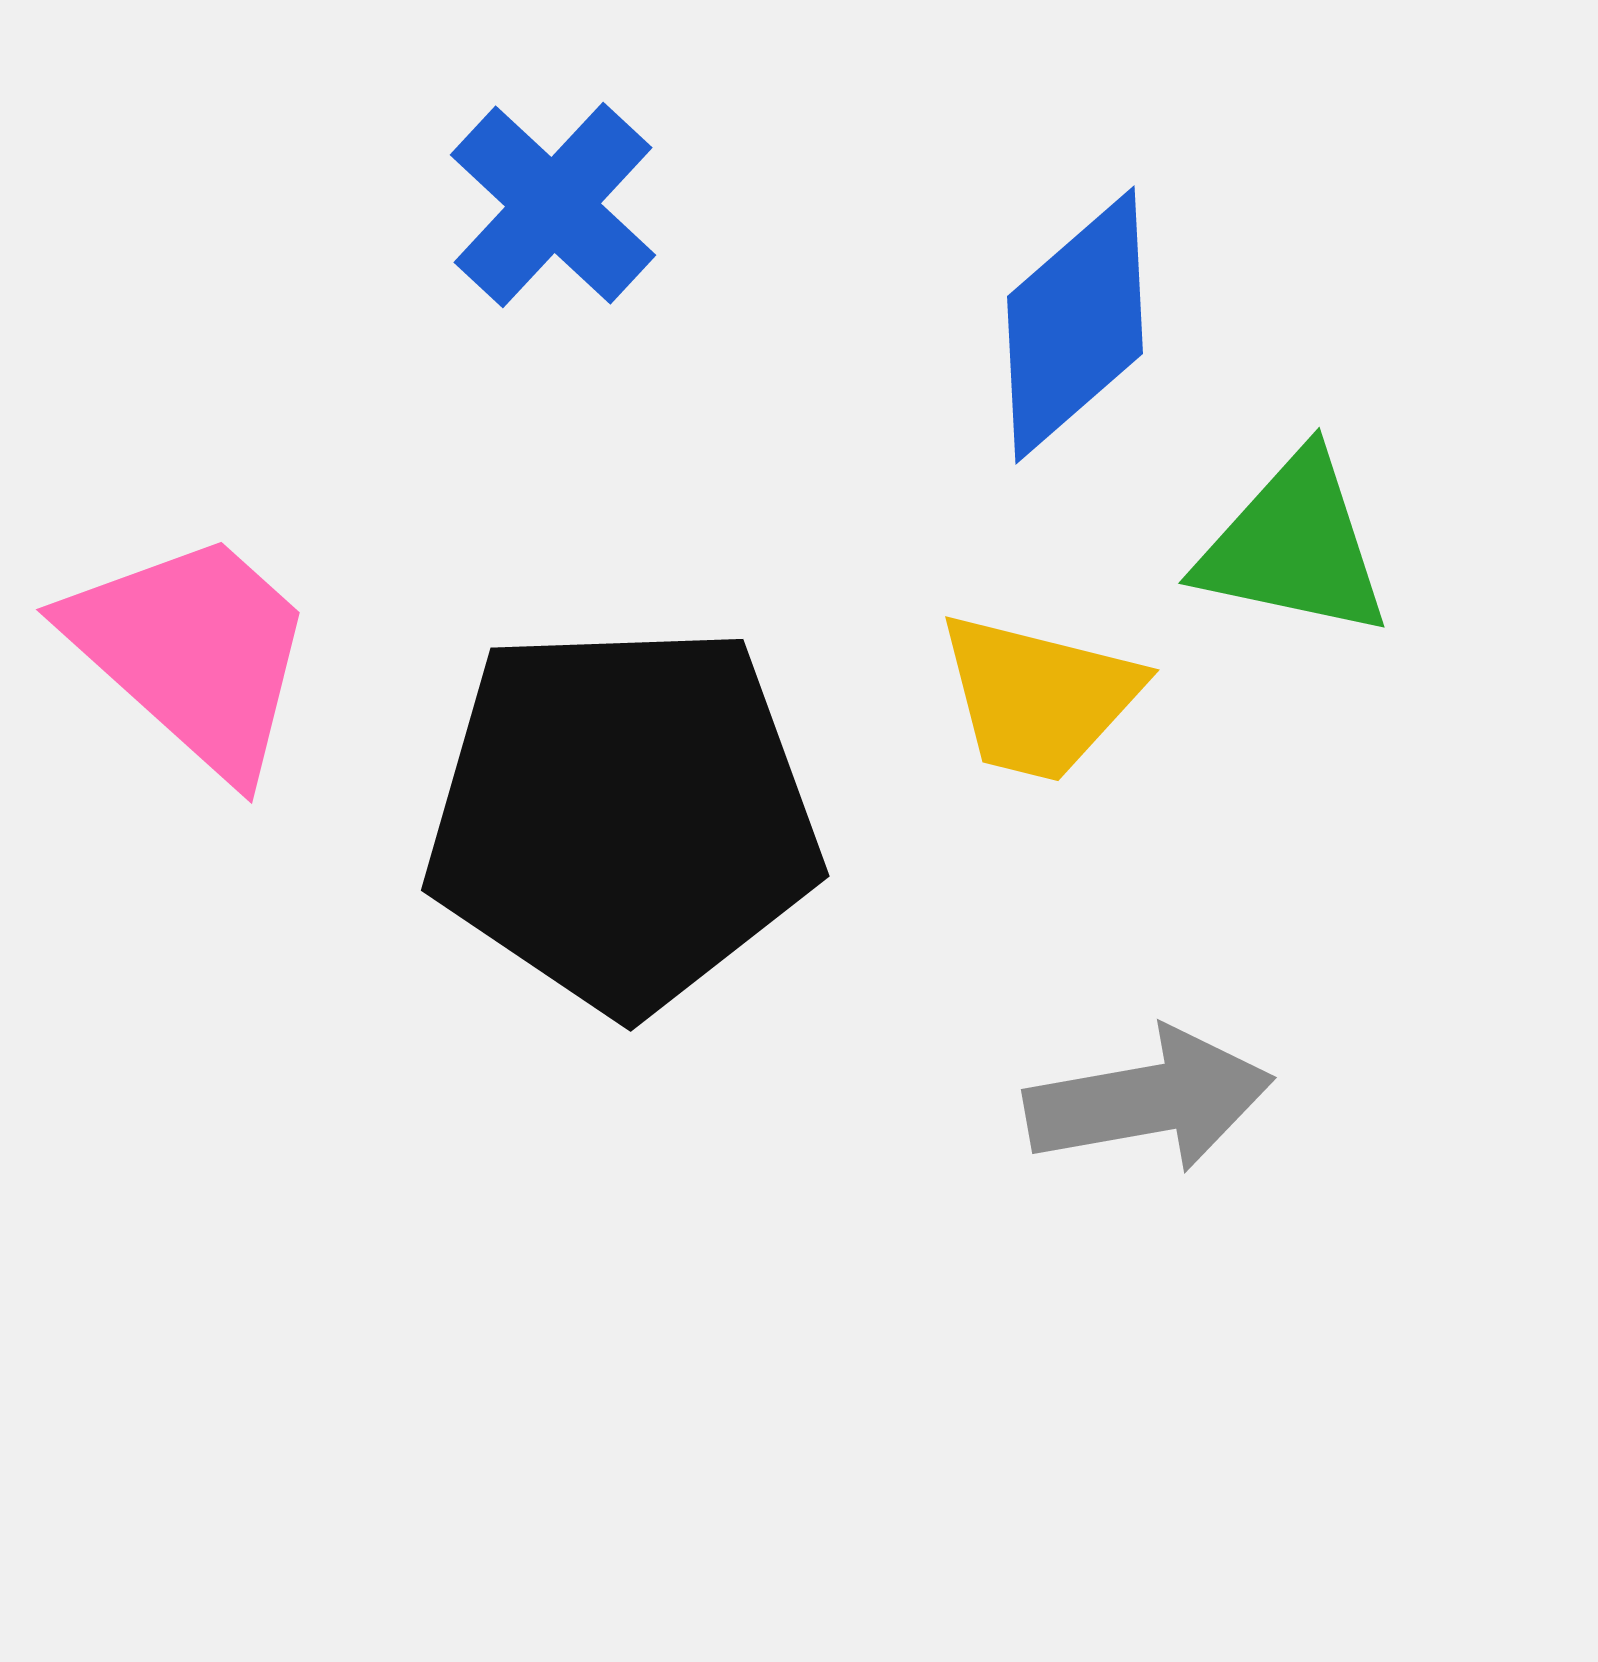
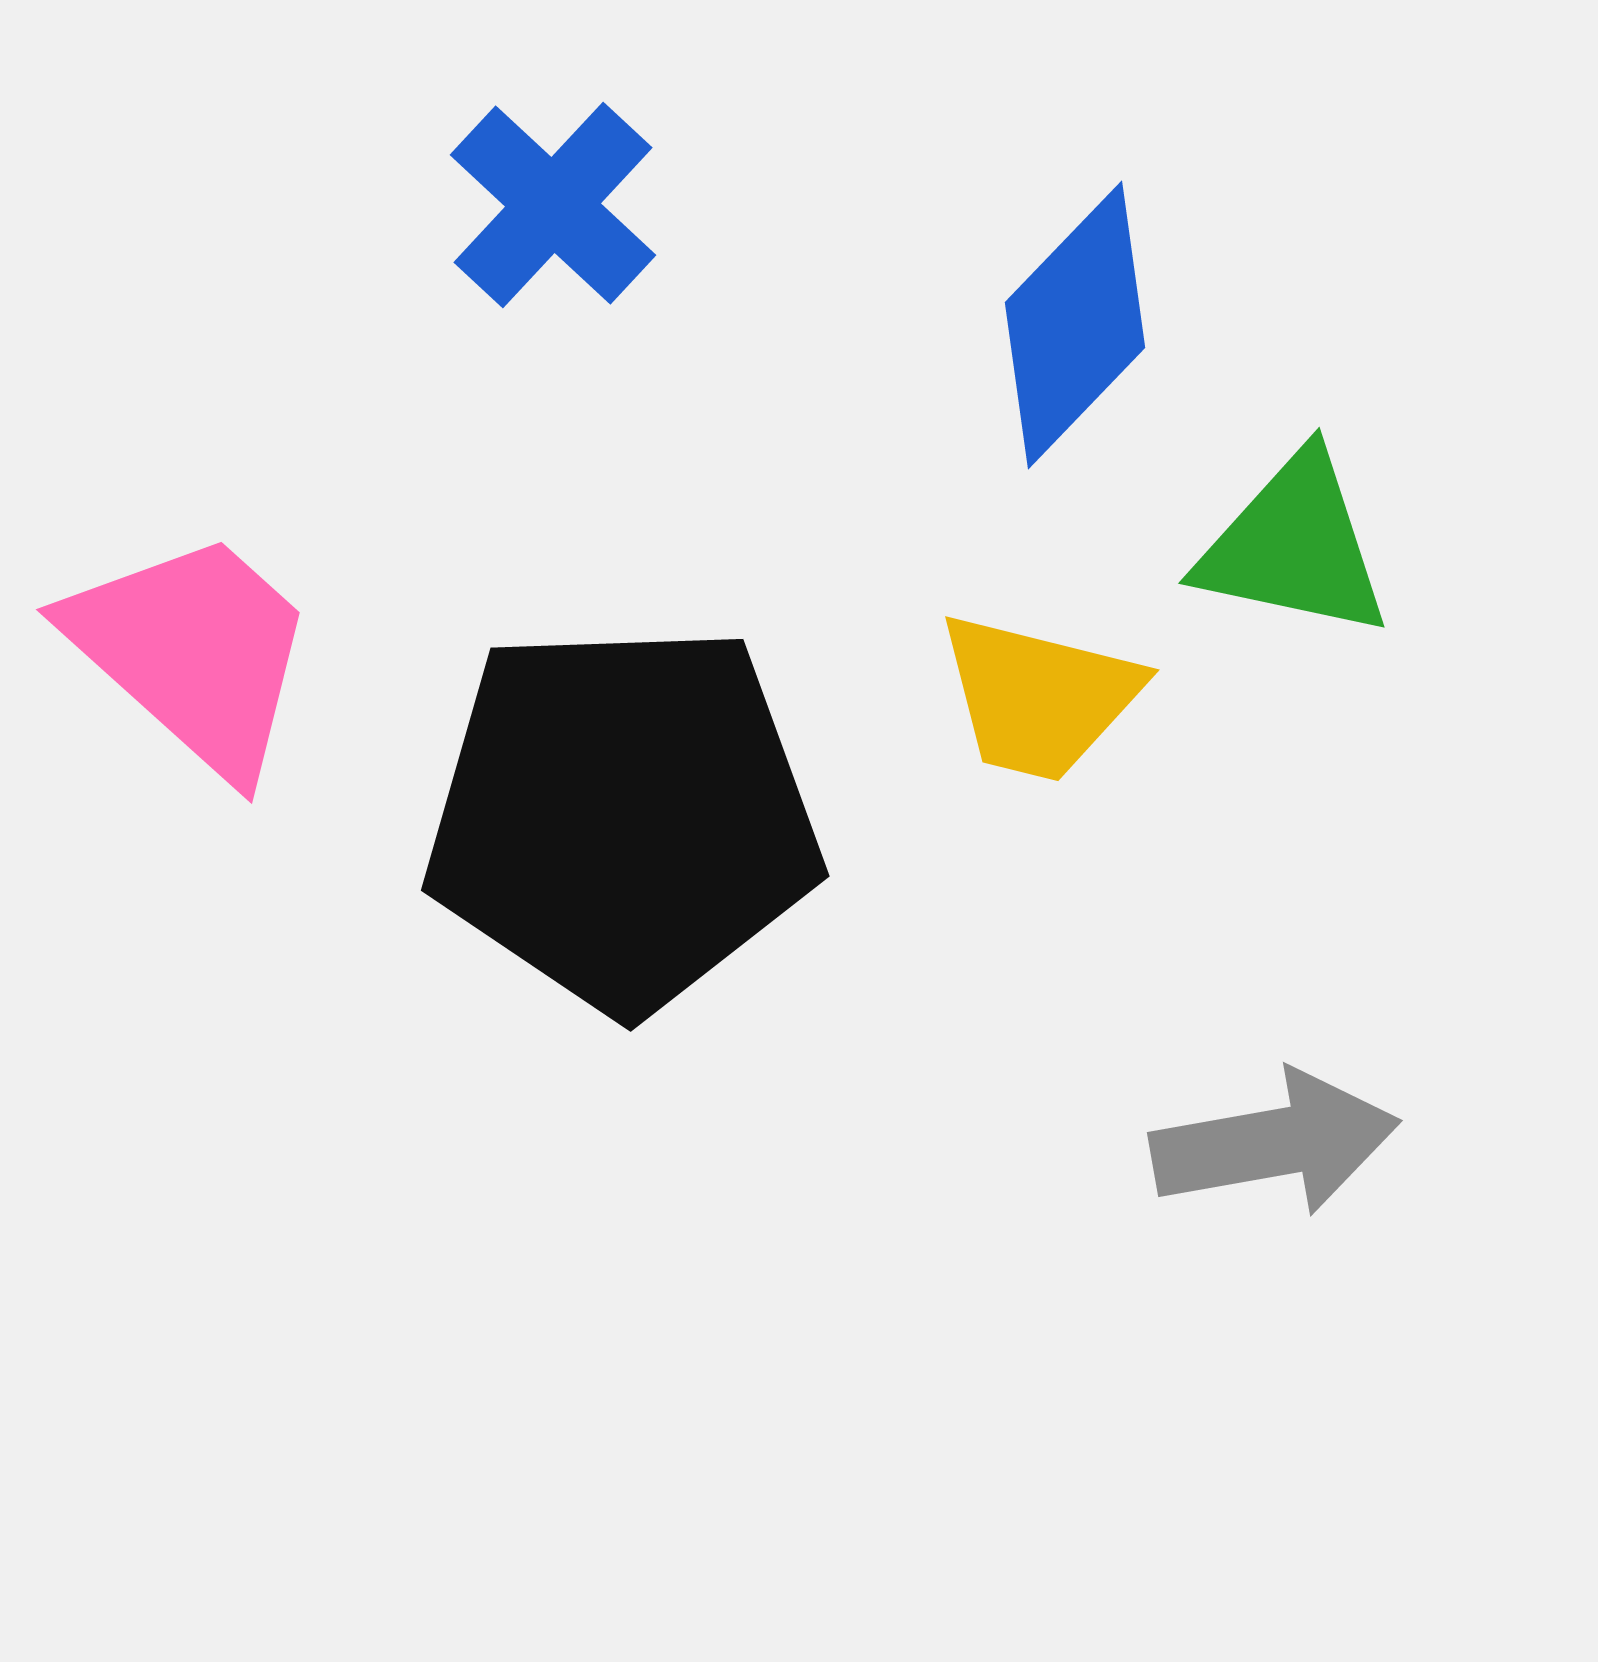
blue diamond: rotated 5 degrees counterclockwise
gray arrow: moved 126 px right, 43 px down
